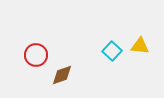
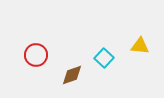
cyan square: moved 8 px left, 7 px down
brown diamond: moved 10 px right
